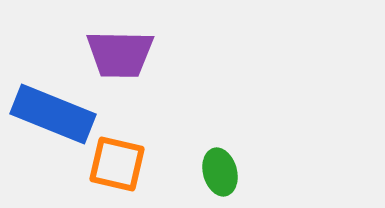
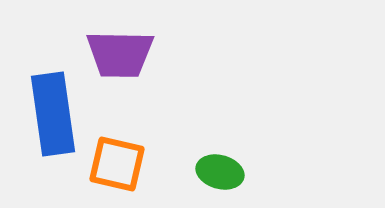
blue rectangle: rotated 60 degrees clockwise
green ellipse: rotated 60 degrees counterclockwise
